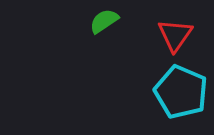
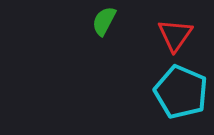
green semicircle: rotated 28 degrees counterclockwise
